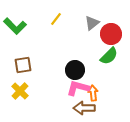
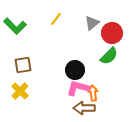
red circle: moved 1 px right, 1 px up
